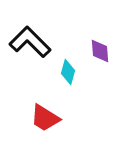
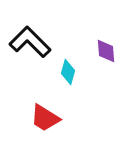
purple diamond: moved 6 px right
